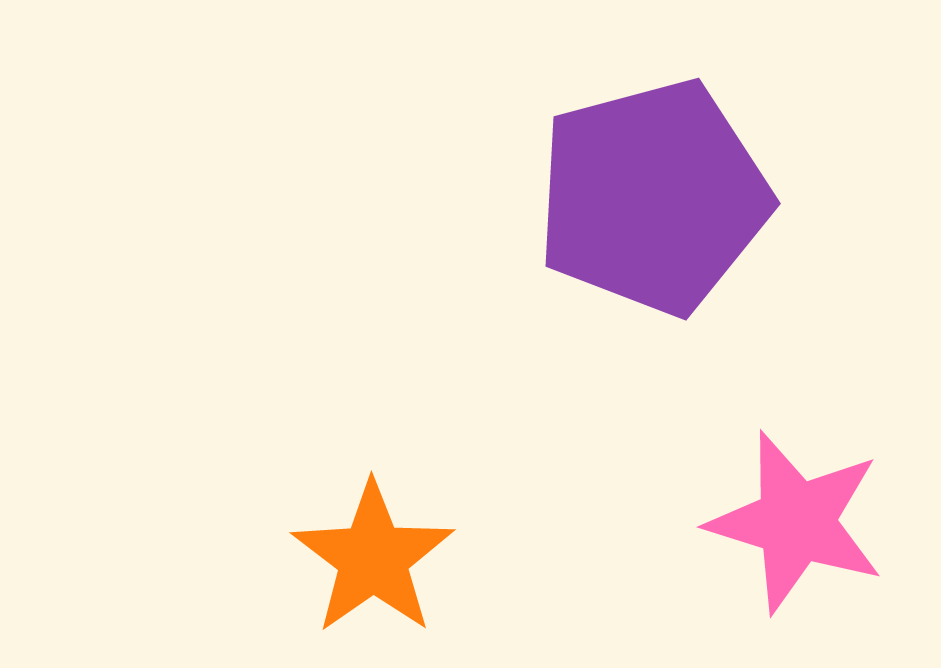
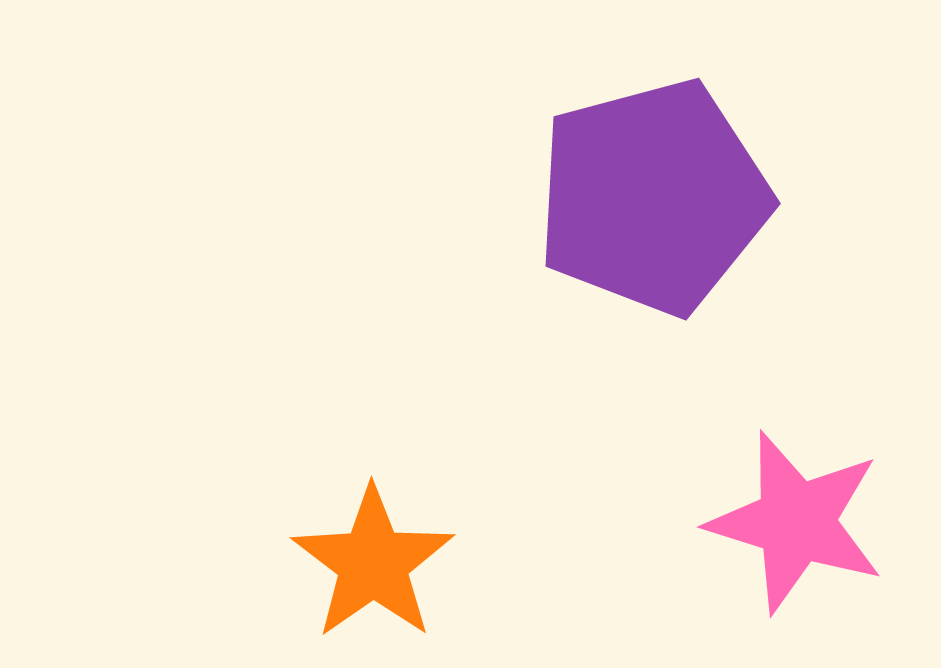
orange star: moved 5 px down
